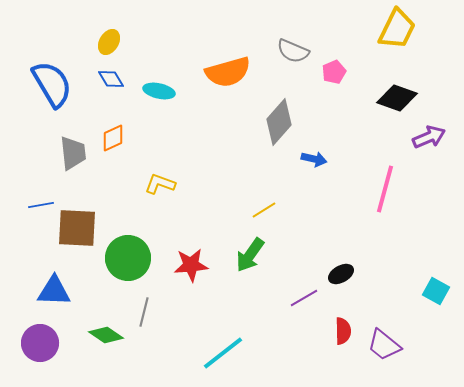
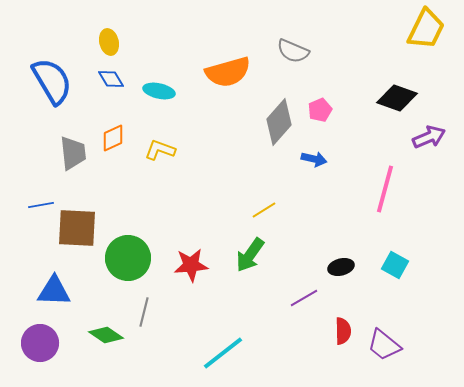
yellow trapezoid: moved 29 px right
yellow ellipse: rotated 45 degrees counterclockwise
pink pentagon: moved 14 px left, 38 px down
blue semicircle: moved 3 px up
yellow L-shape: moved 34 px up
black ellipse: moved 7 px up; rotated 15 degrees clockwise
cyan square: moved 41 px left, 26 px up
